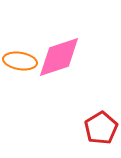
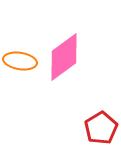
pink diamond: moved 5 px right; rotated 18 degrees counterclockwise
